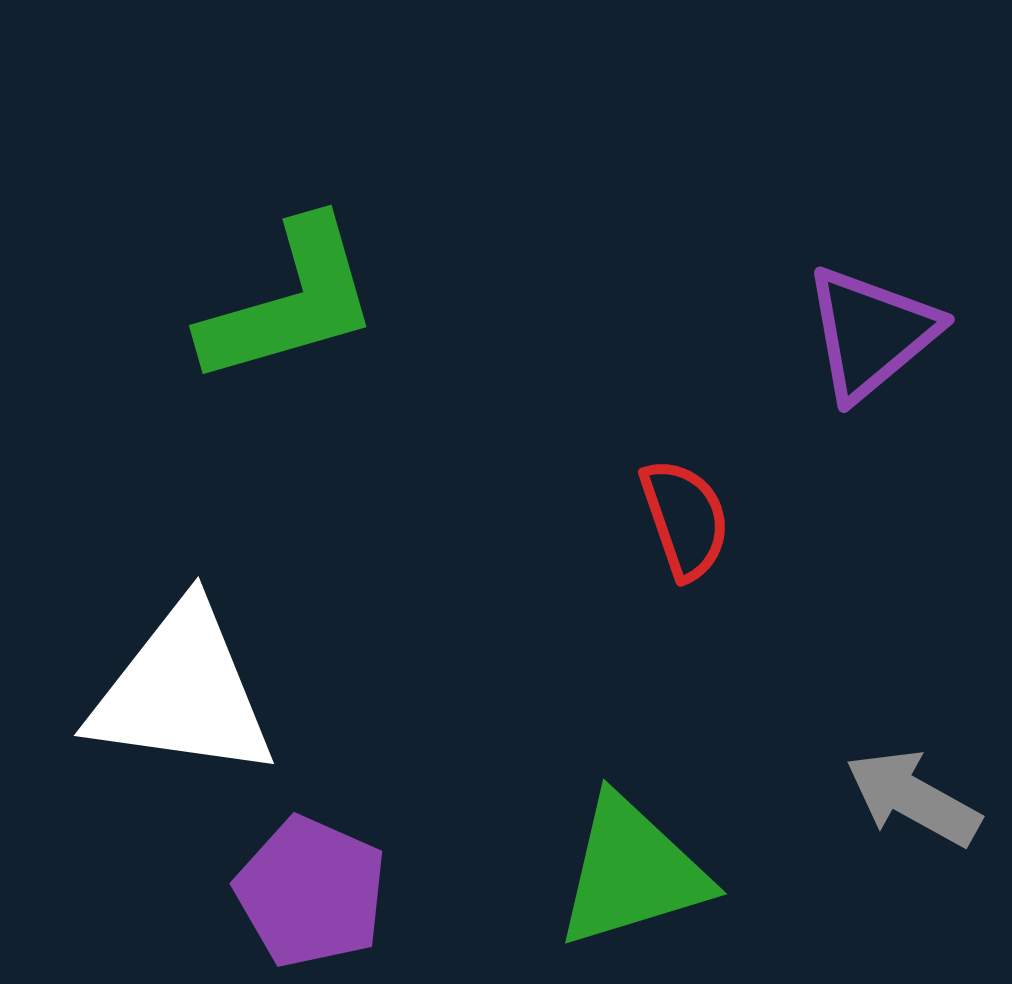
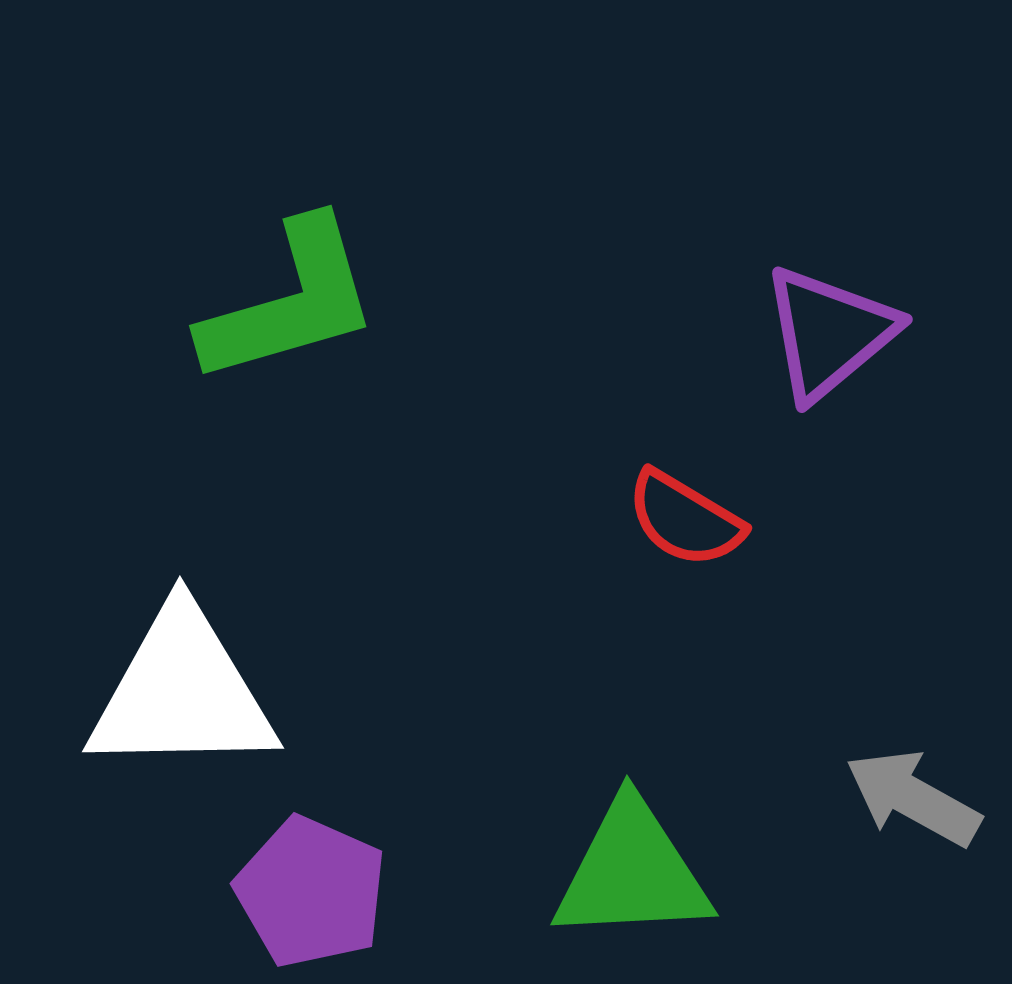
purple triangle: moved 42 px left
red semicircle: rotated 140 degrees clockwise
white triangle: rotated 9 degrees counterclockwise
green triangle: rotated 14 degrees clockwise
